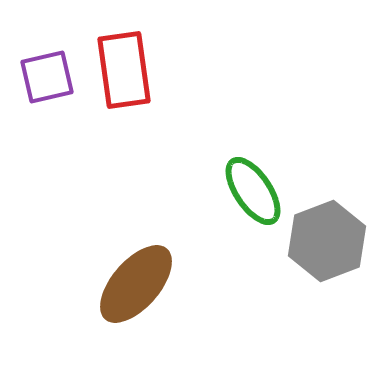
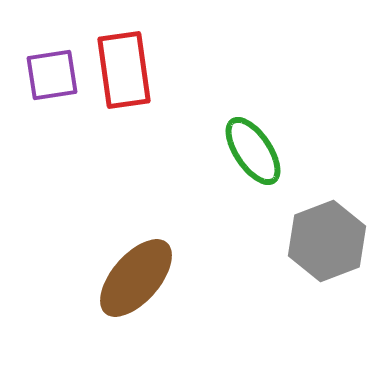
purple square: moved 5 px right, 2 px up; rotated 4 degrees clockwise
green ellipse: moved 40 px up
brown ellipse: moved 6 px up
